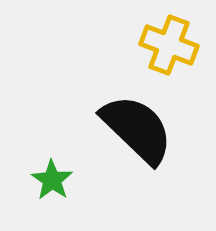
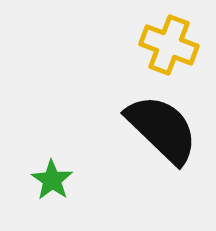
black semicircle: moved 25 px right
